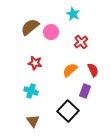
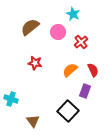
pink circle: moved 7 px right
cyan cross: moved 20 px left, 8 px down
